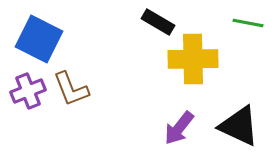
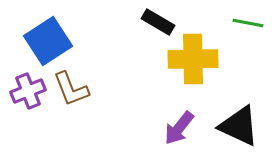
blue square: moved 9 px right, 2 px down; rotated 30 degrees clockwise
